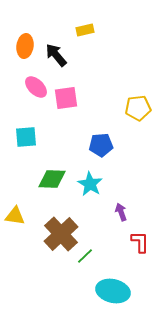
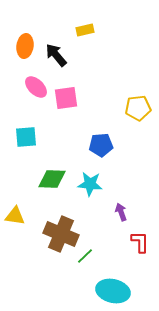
cyan star: rotated 25 degrees counterclockwise
brown cross: rotated 24 degrees counterclockwise
